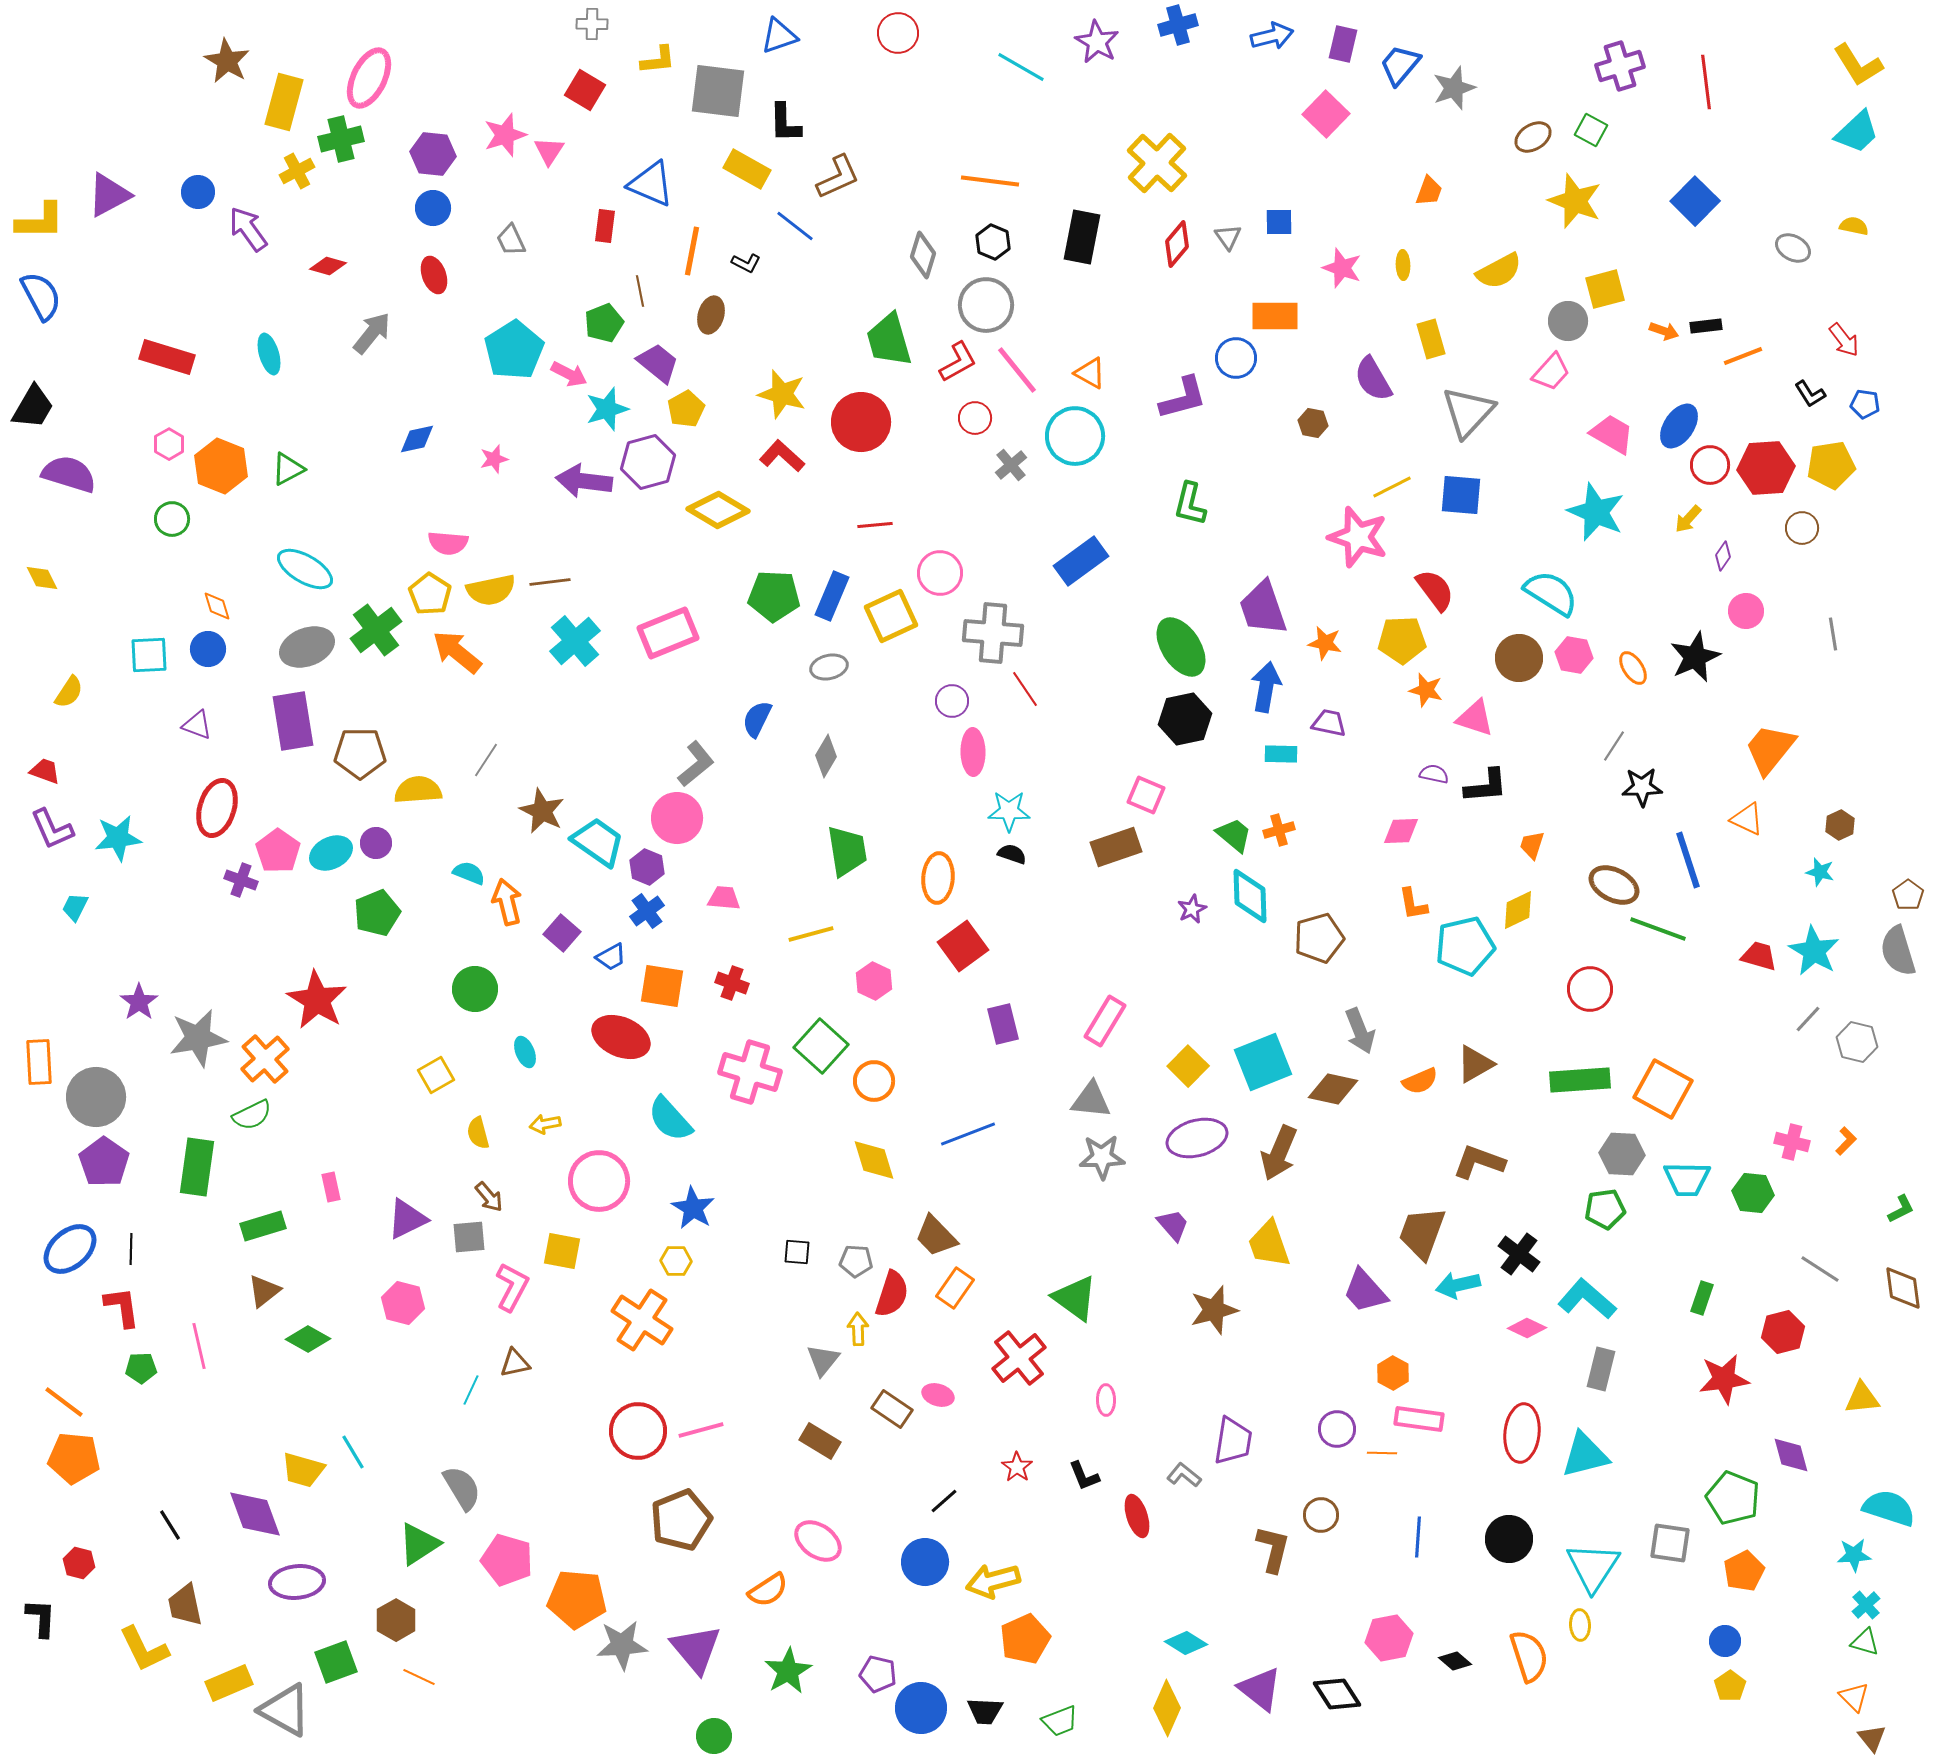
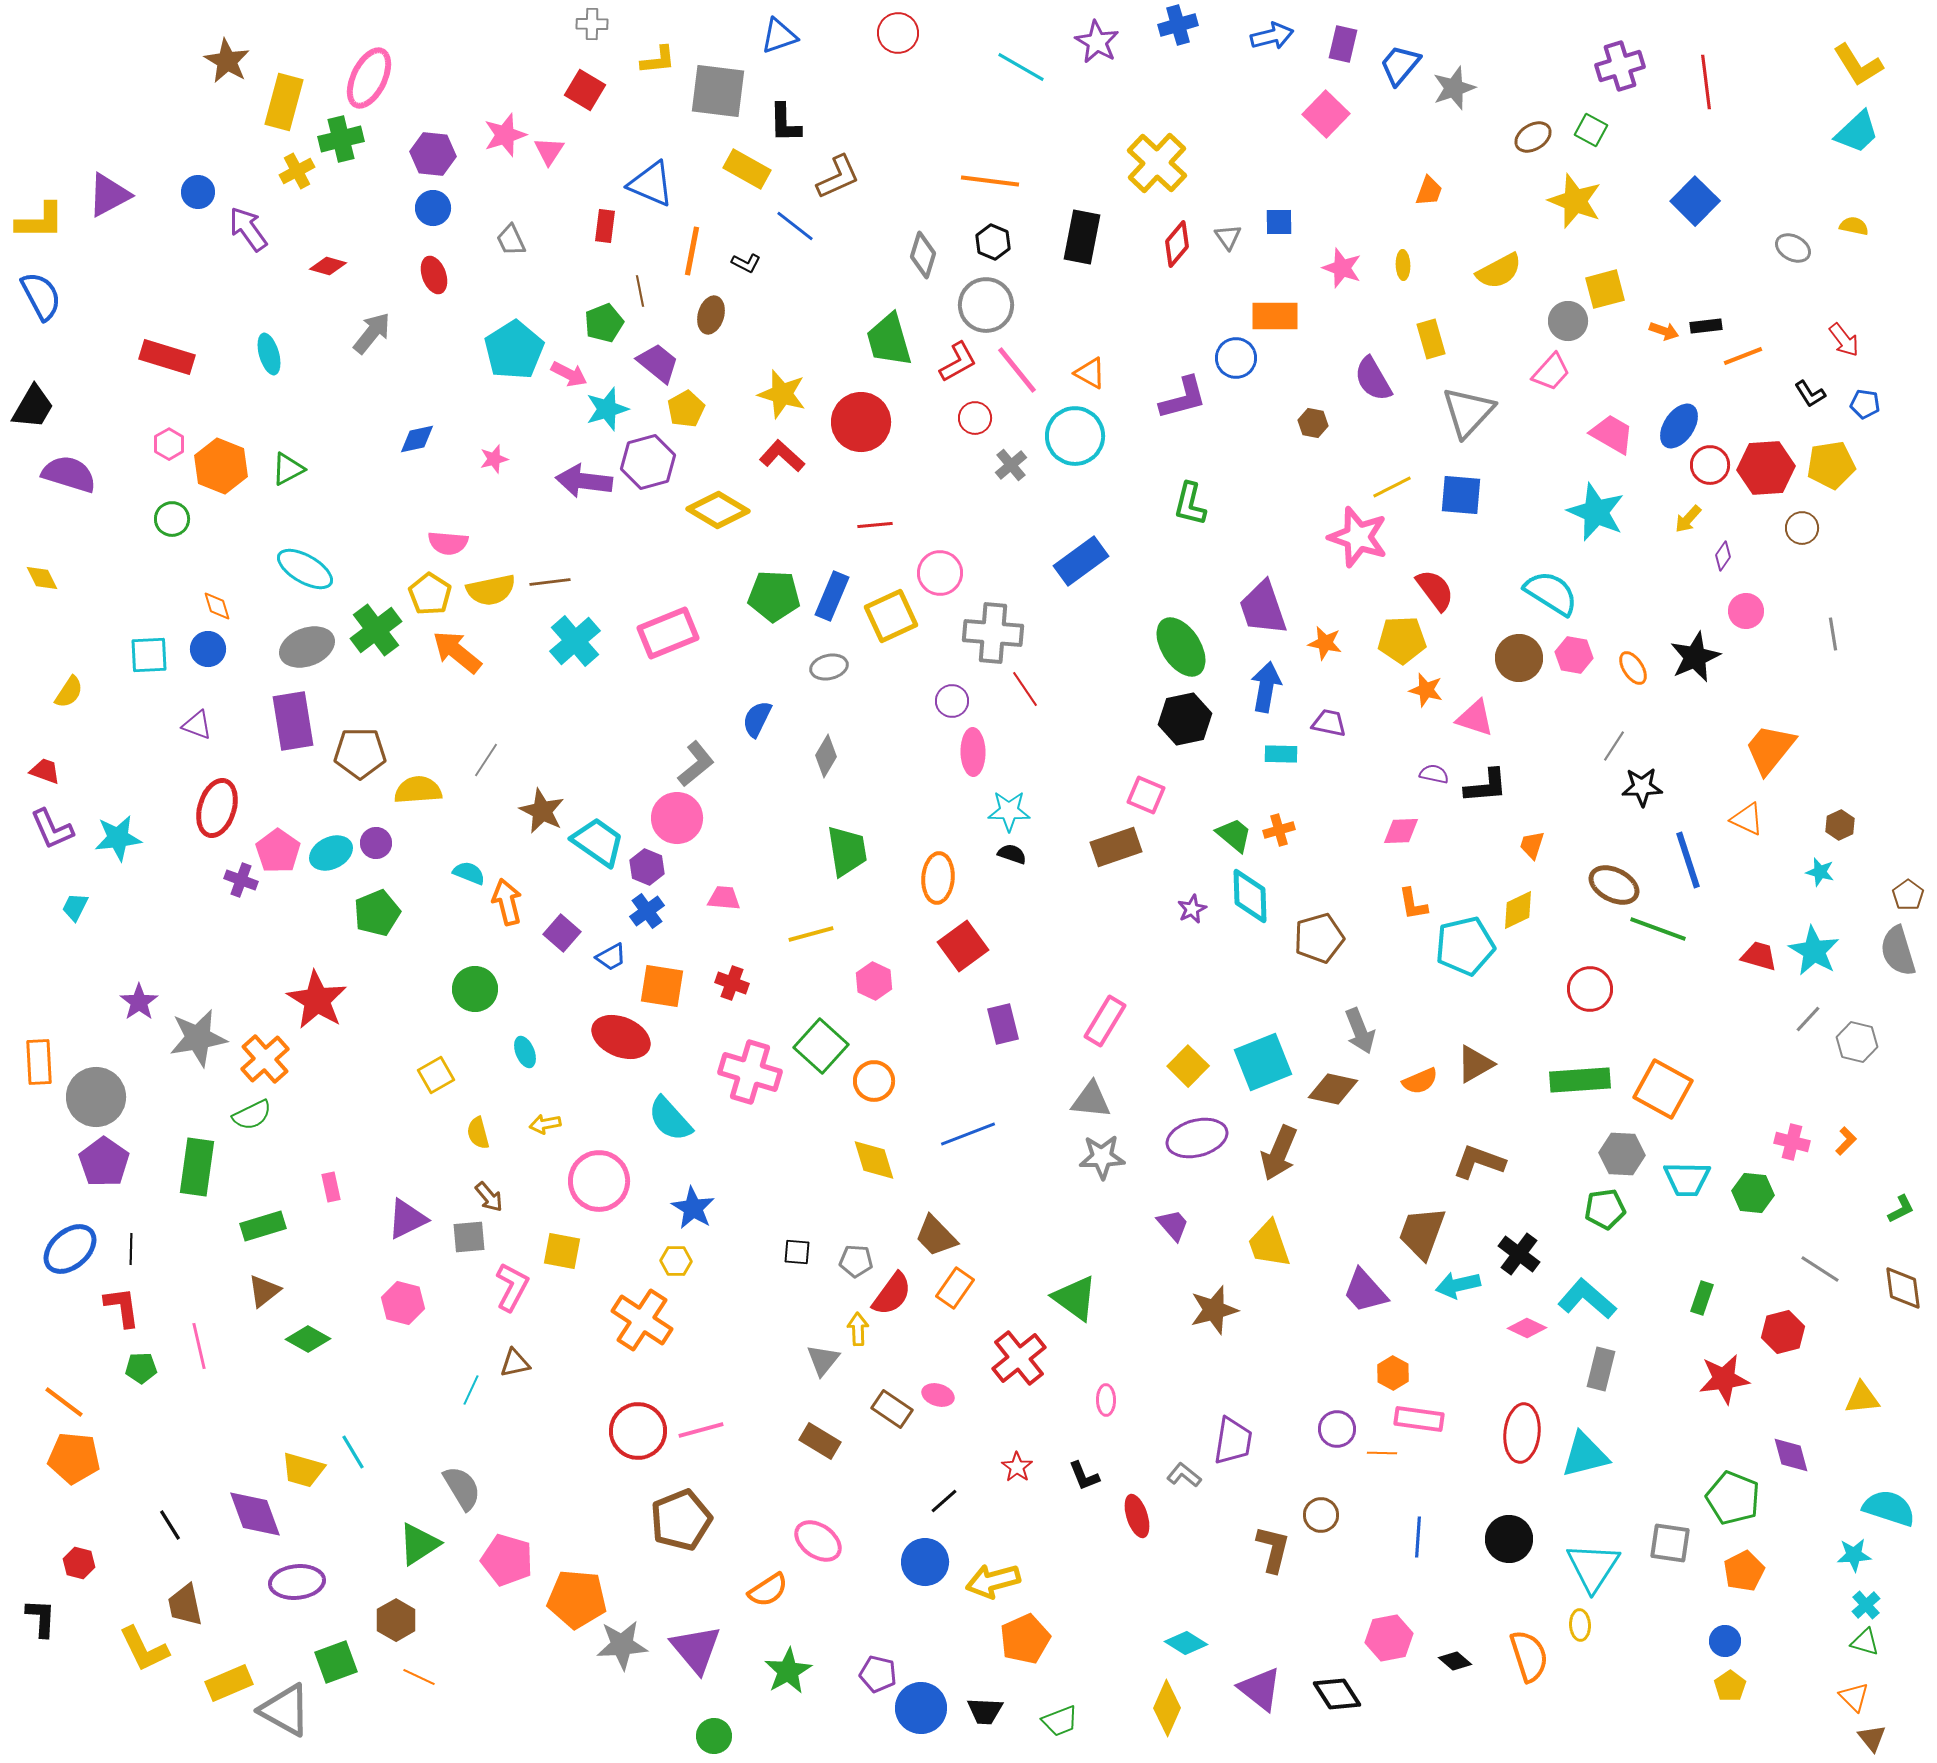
red semicircle at (892, 1294): rotated 18 degrees clockwise
